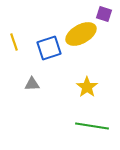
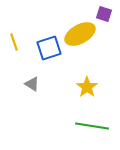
yellow ellipse: moved 1 px left
gray triangle: rotated 35 degrees clockwise
